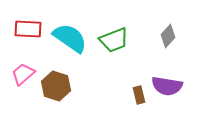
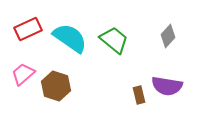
red rectangle: rotated 28 degrees counterclockwise
green trapezoid: rotated 120 degrees counterclockwise
